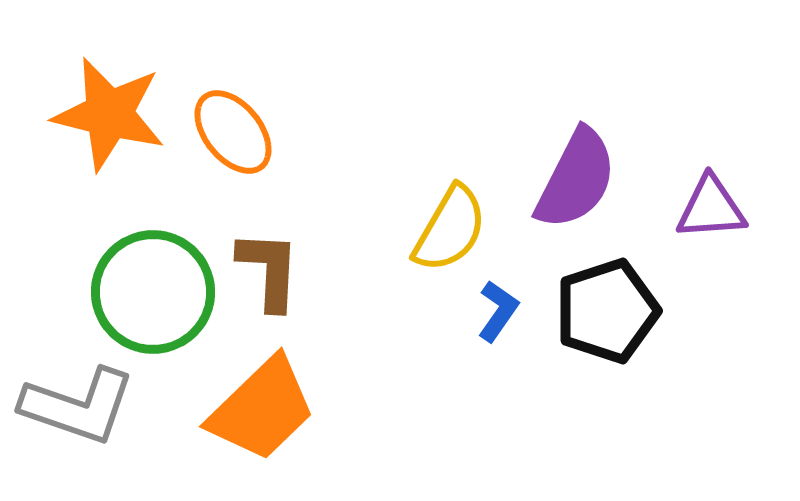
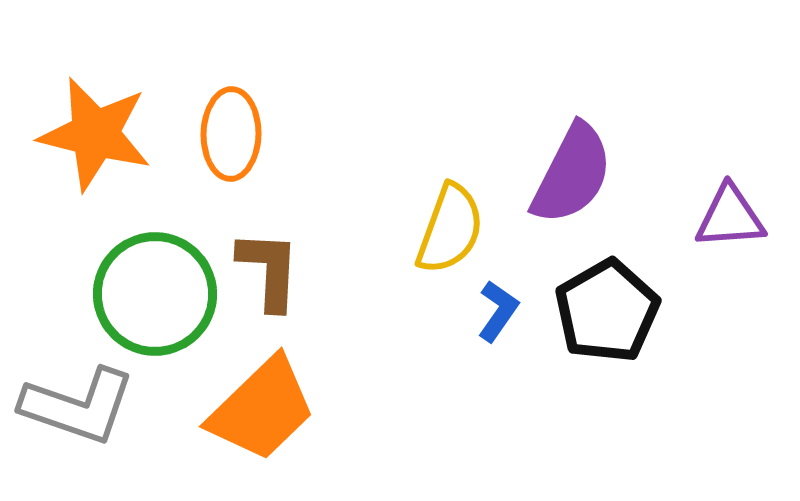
orange star: moved 14 px left, 20 px down
orange ellipse: moved 2 px left, 2 px down; rotated 40 degrees clockwise
purple semicircle: moved 4 px left, 5 px up
purple triangle: moved 19 px right, 9 px down
yellow semicircle: rotated 10 degrees counterclockwise
green circle: moved 2 px right, 2 px down
black pentagon: rotated 12 degrees counterclockwise
